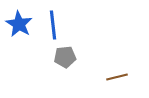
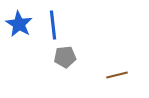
brown line: moved 2 px up
